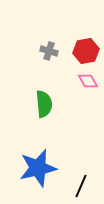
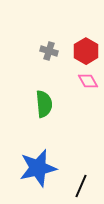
red hexagon: rotated 20 degrees counterclockwise
